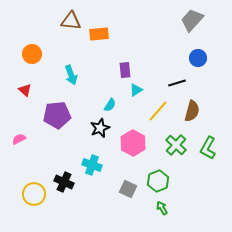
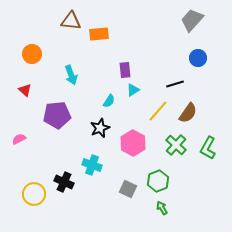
black line: moved 2 px left, 1 px down
cyan triangle: moved 3 px left
cyan semicircle: moved 1 px left, 4 px up
brown semicircle: moved 4 px left, 2 px down; rotated 20 degrees clockwise
